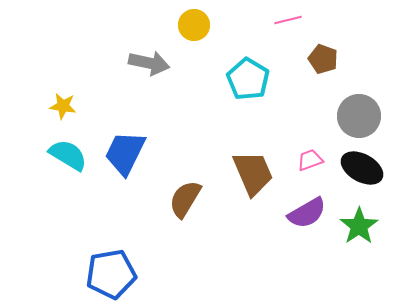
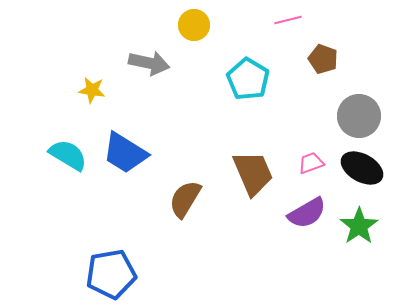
yellow star: moved 29 px right, 16 px up
blue trapezoid: rotated 84 degrees counterclockwise
pink trapezoid: moved 1 px right, 3 px down
